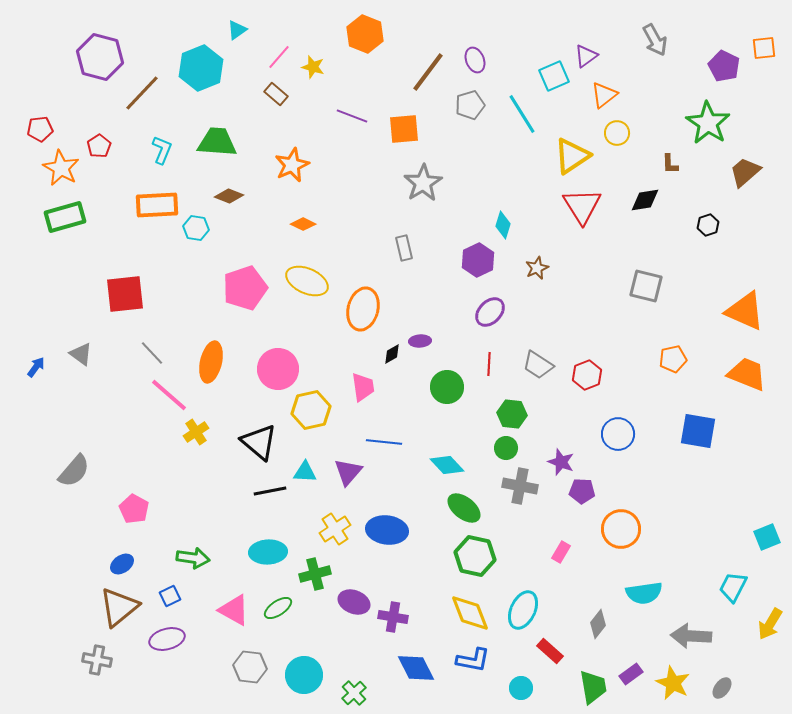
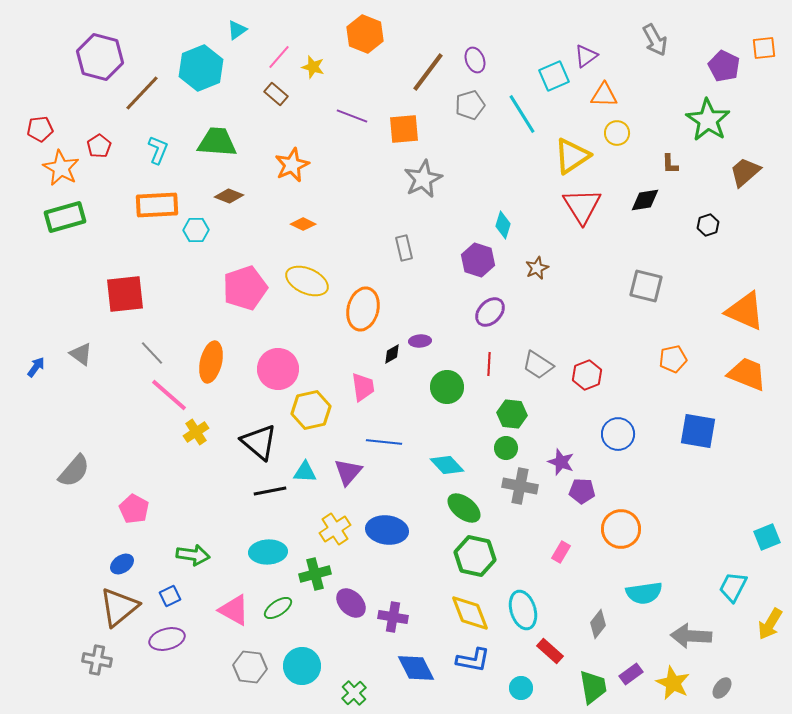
orange triangle at (604, 95): rotated 40 degrees clockwise
green star at (708, 123): moved 3 px up
cyan L-shape at (162, 150): moved 4 px left
gray star at (423, 183): moved 4 px up; rotated 6 degrees clockwise
cyan hexagon at (196, 228): moved 2 px down; rotated 10 degrees counterclockwise
purple hexagon at (478, 260): rotated 16 degrees counterclockwise
green arrow at (193, 558): moved 3 px up
purple ellipse at (354, 602): moved 3 px left, 1 px down; rotated 24 degrees clockwise
cyan ellipse at (523, 610): rotated 42 degrees counterclockwise
cyan circle at (304, 675): moved 2 px left, 9 px up
